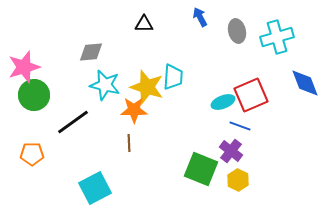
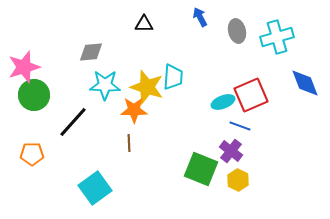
cyan star: rotated 12 degrees counterclockwise
black line: rotated 12 degrees counterclockwise
cyan square: rotated 8 degrees counterclockwise
